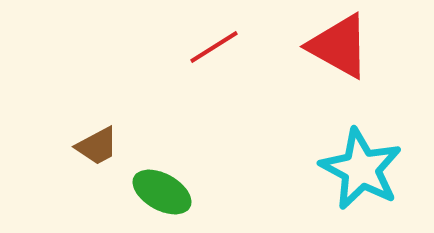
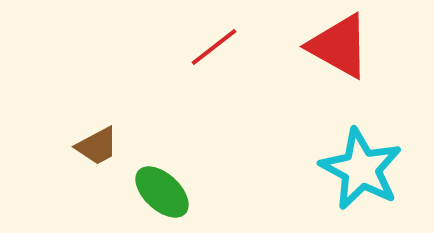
red line: rotated 6 degrees counterclockwise
green ellipse: rotated 14 degrees clockwise
